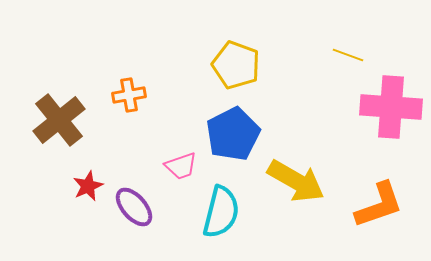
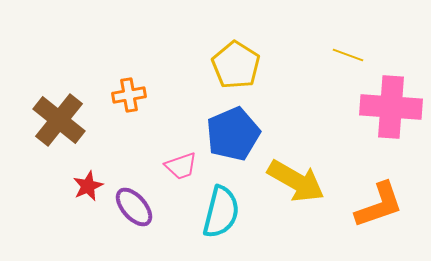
yellow pentagon: rotated 12 degrees clockwise
brown cross: rotated 12 degrees counterclockwise
blue pentagon: rotated 4 degrees clockwise
